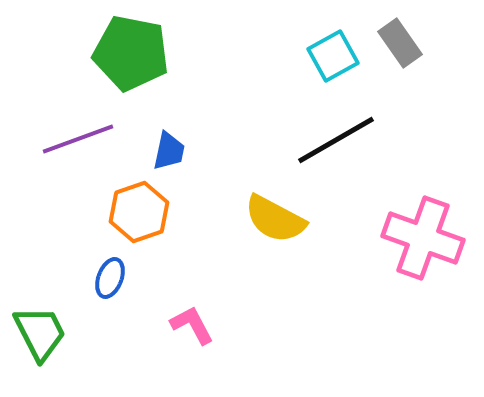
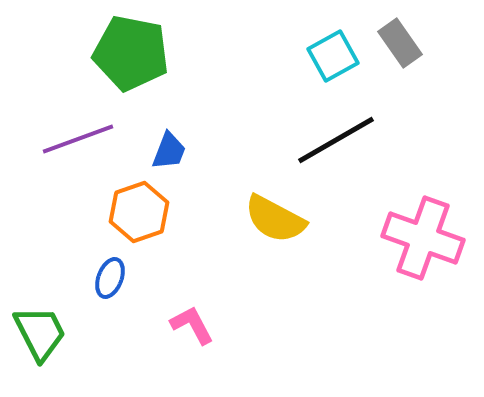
blue trapezoid: rotated 9 degrees clockwise
